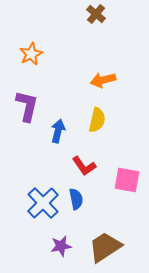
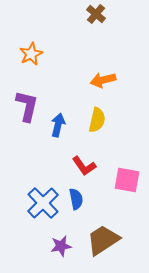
blue arrow: moved 6 px up
brown trapezoid: moved 2 px left, 7 px up
